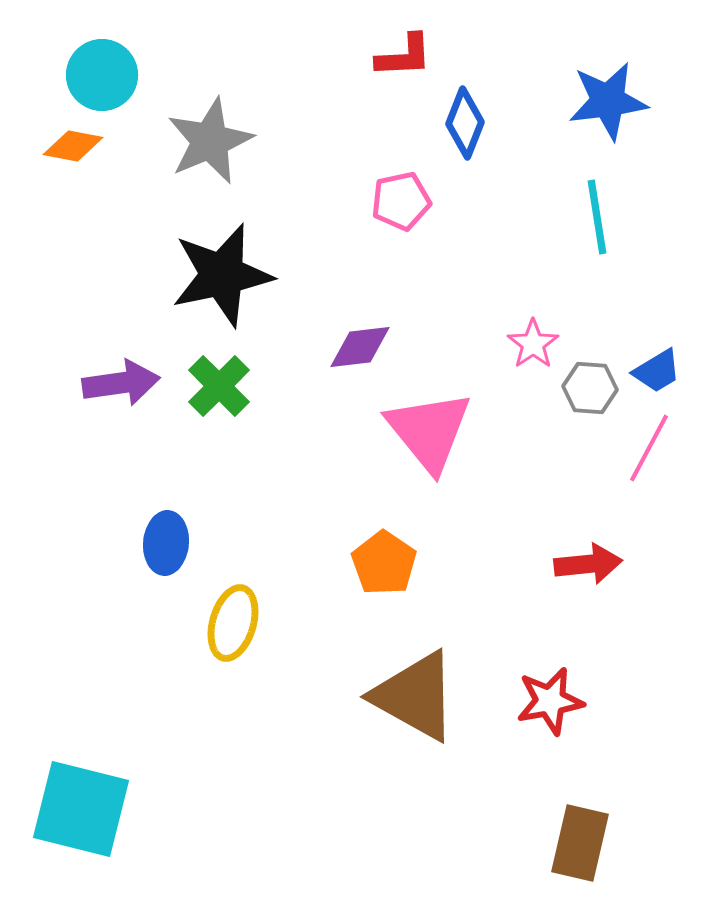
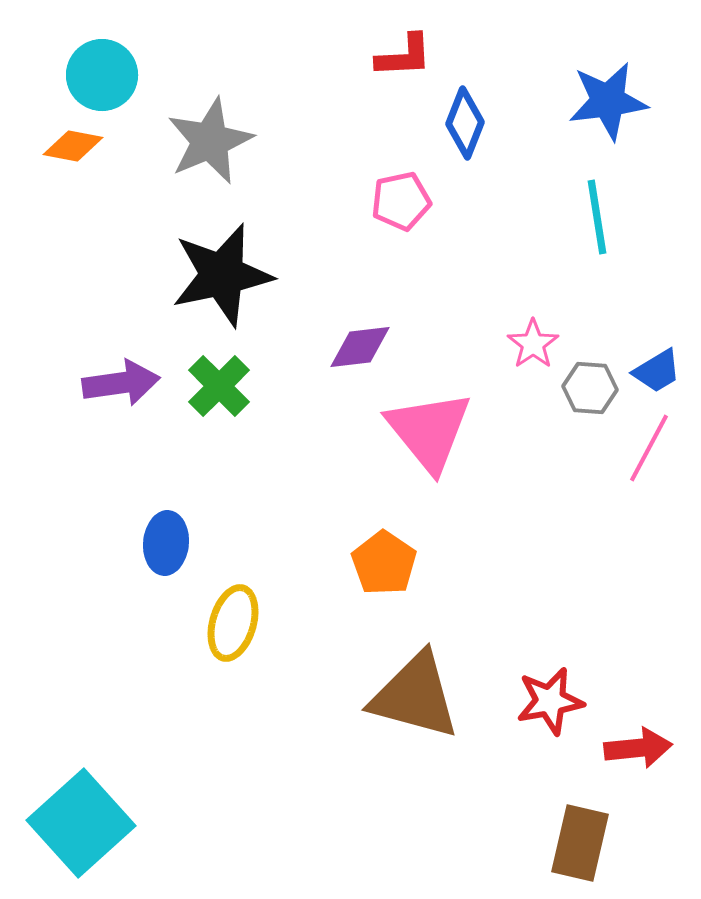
red arrow: moved 50 px right, 184 px down
brown triangle: rotated 14 degrees counterclockwise
cyan square: moved 14 px down; rotated 34 degrees clockwise
